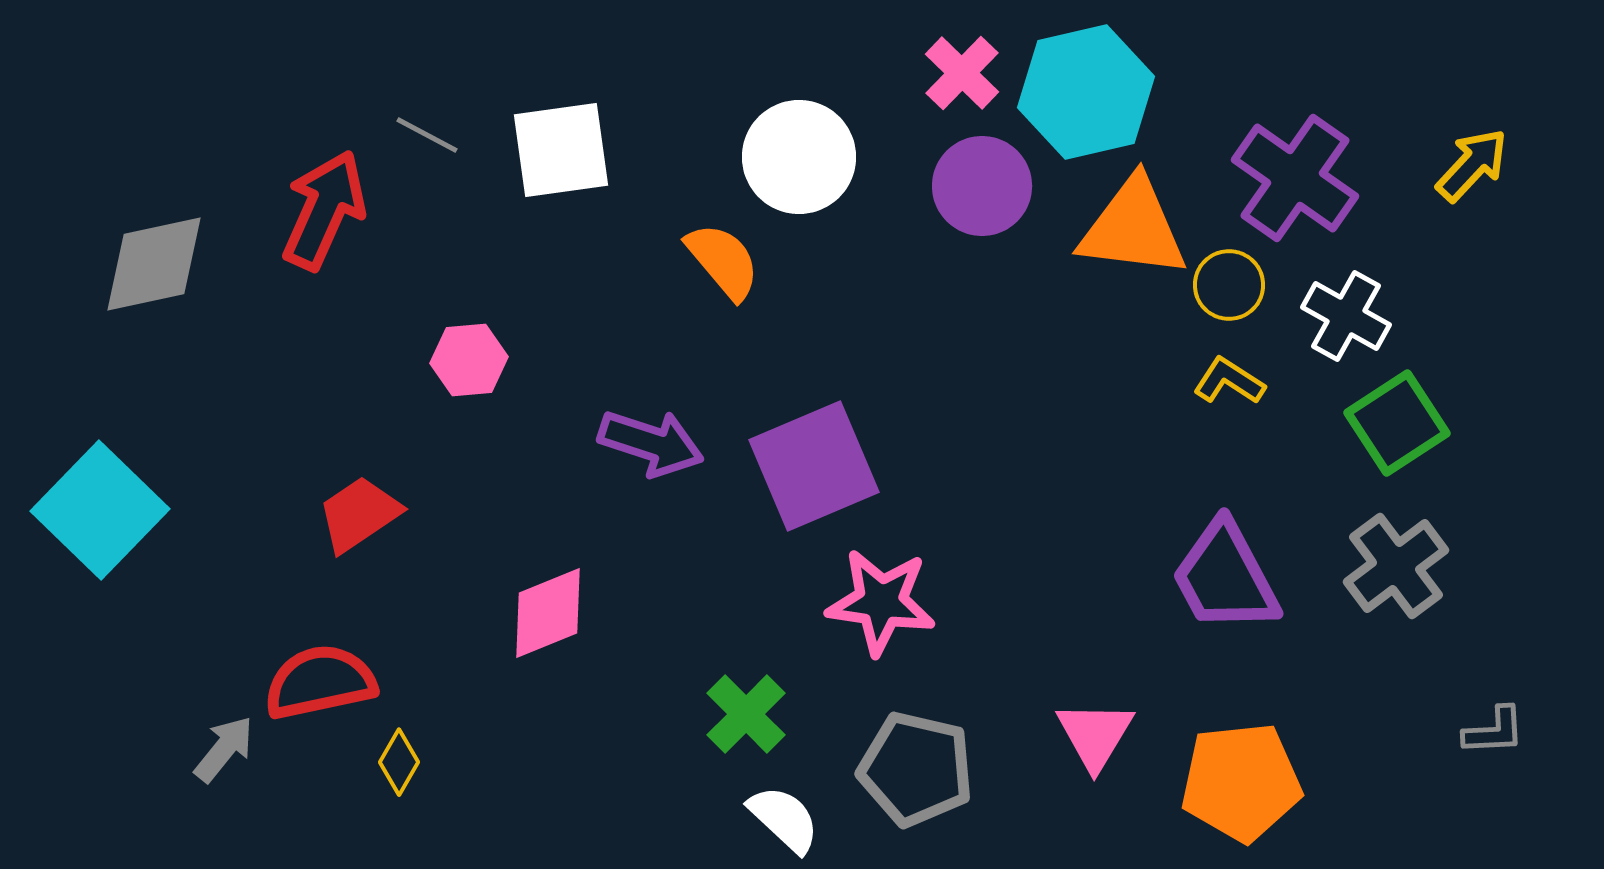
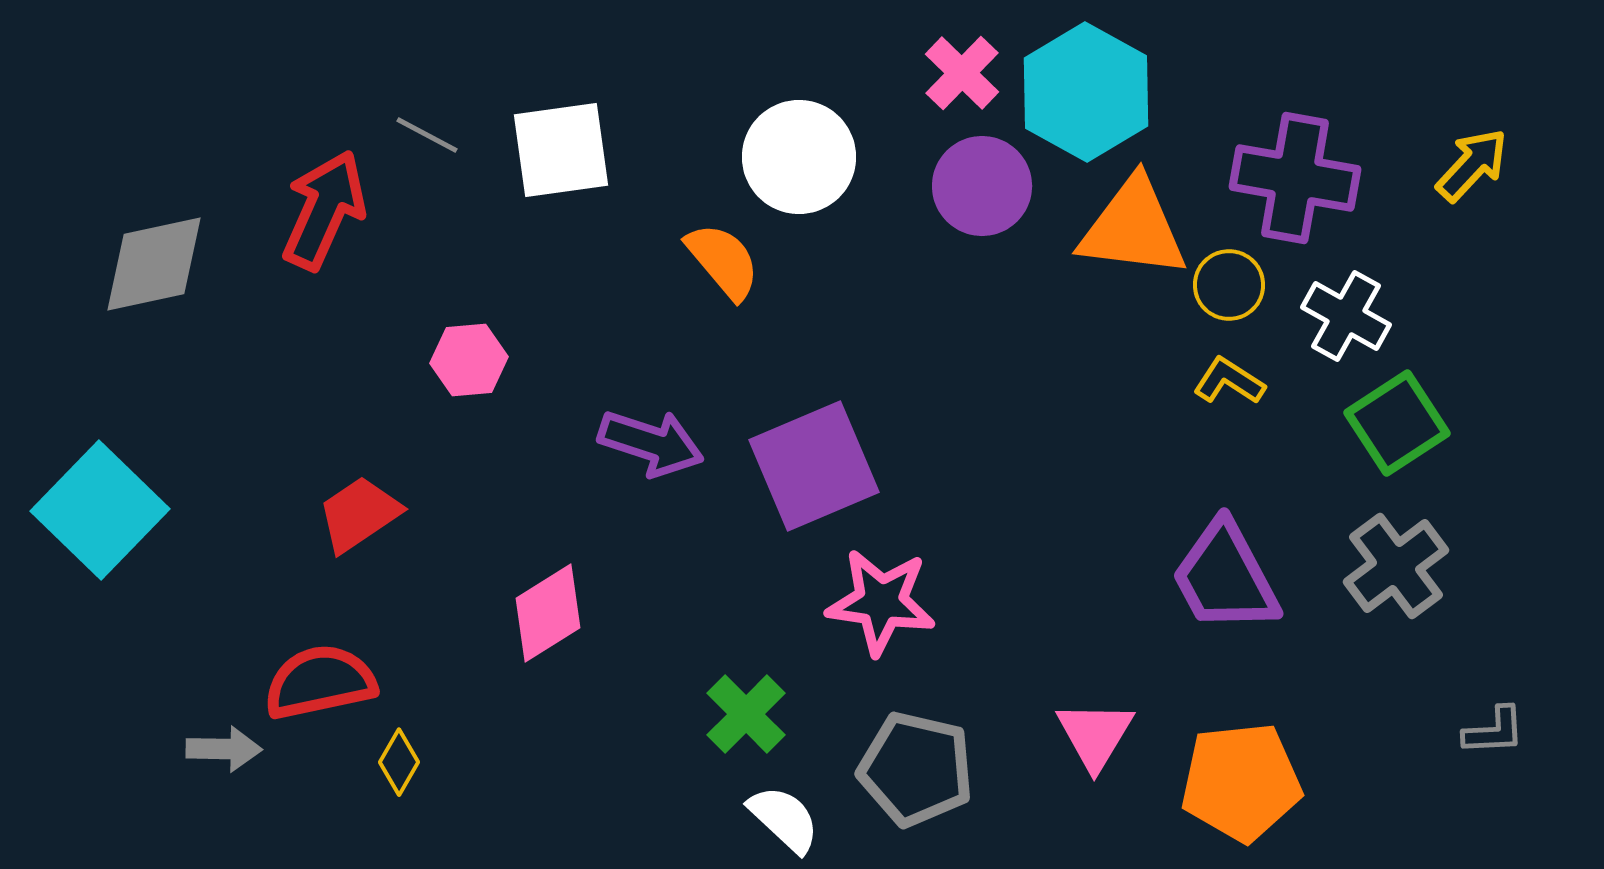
cyan hexagon: rotated 18 degrees counterclockwise
purple cross: rotated 25 degrees counterclockwise
pink diamond: rotated 10 degrees counterclockwise
gray arrow: rotated 52 degrees clockwise
